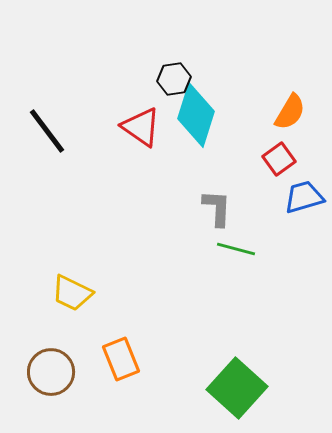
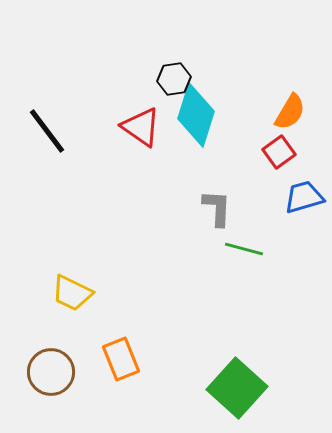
red square: moved 7 px up
green line: moved 8 px right
